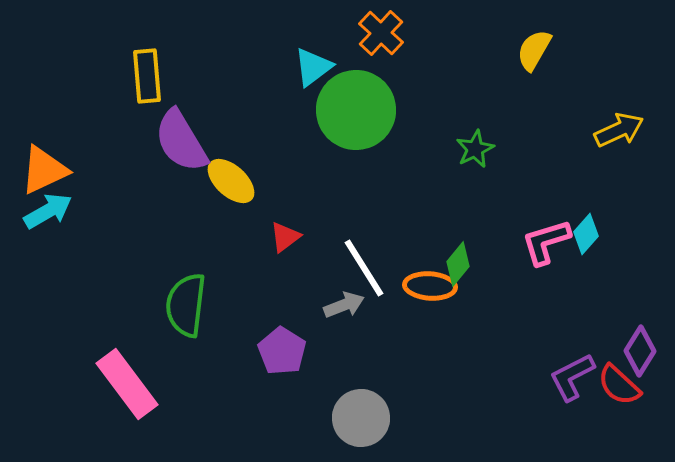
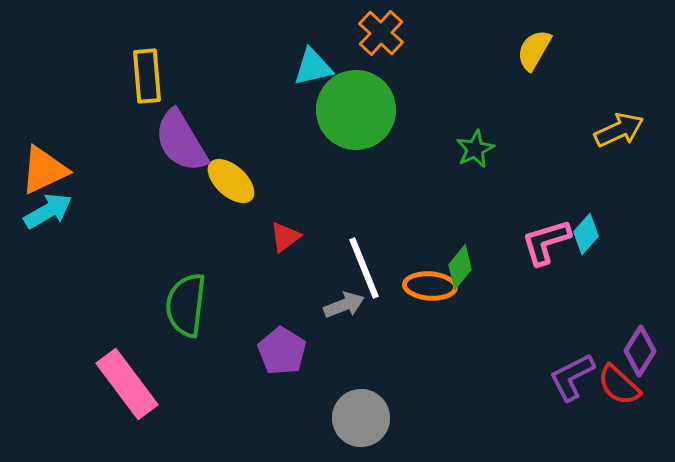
cyan triangle: rotated 24 degrees clockwise
green diamond: moved 2 px right, 3 px down
white line: rotated 10 degrees clockwise
